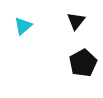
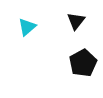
cyan triangle: moved 4 px right, 1 px down
